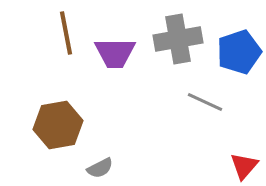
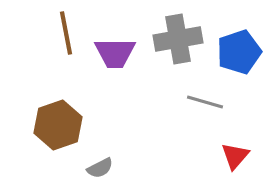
gray line: rotated 9 degrees counterclockwise
brown hexagon: rotated 9 degrees counterclockwise
red triangle: moved 9 px left, 10 px up
